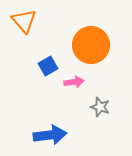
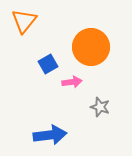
orange triangle: rotated 20 degrees clockwise
orange circle: moved 2 px down
blue square: moved 2 px up
pink arrow: moved 2 px left
